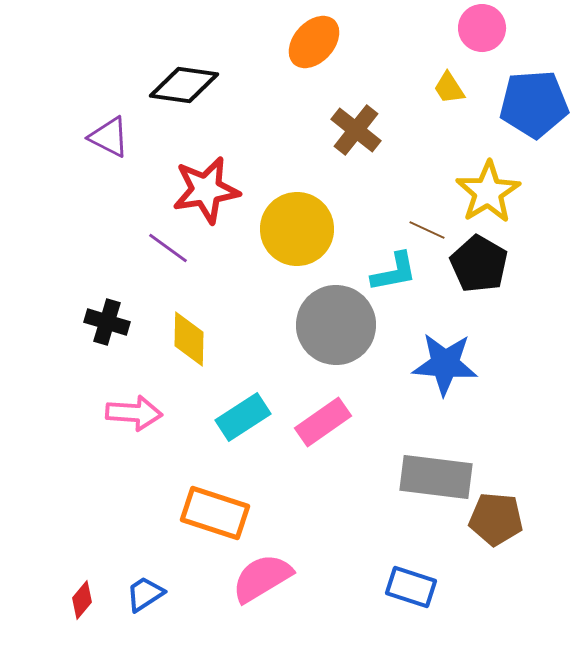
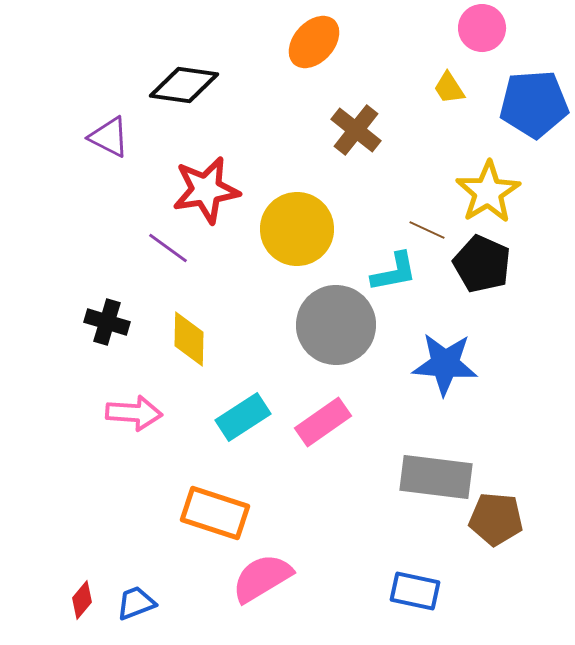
black pentagon: moved 3 px right; rotated 6 degrees counterclockwise
blue rectangle: moved 4 px right, 4 px down; rotated 6 degrees counterclockwise
blue trapezoid: moved 9 px left, 9 px down; rotated 12 degrees clockwise
